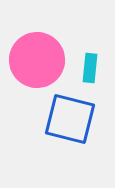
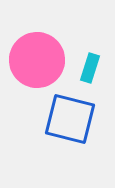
cyan rectangle: rotated 12 degrees clockwise
